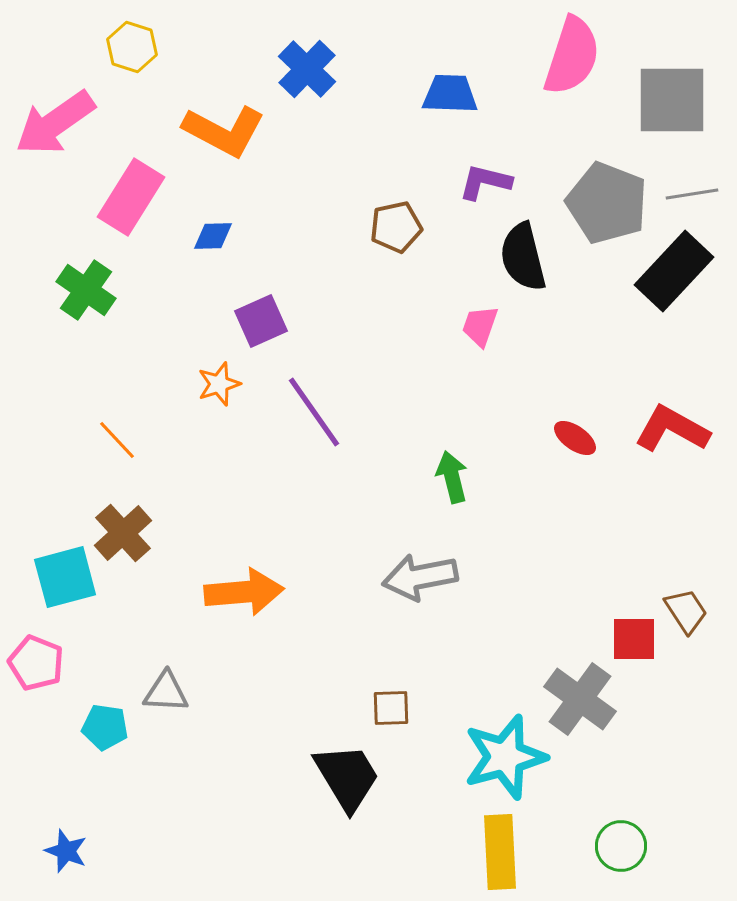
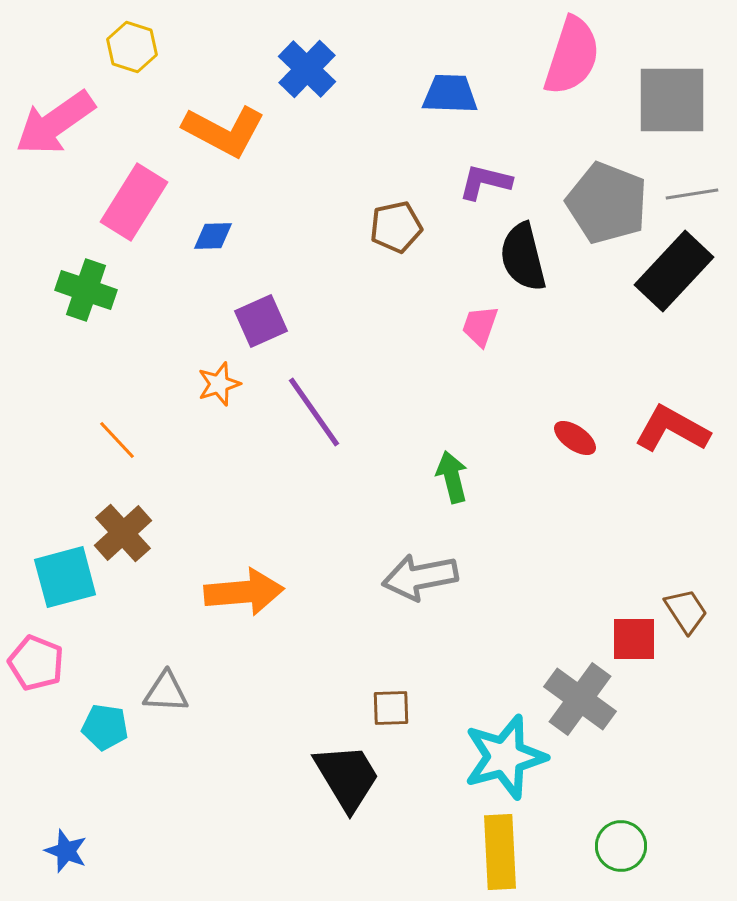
pink rectangle: moved 3 px right, 5 px down
green cross: rotated 16 degrees counterclockwise
